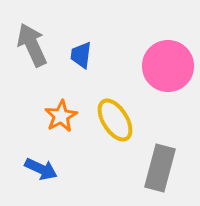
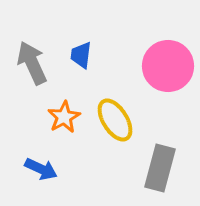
gray arrow: moved 18 px down
orange star: moved 3 px right, 1 px down
